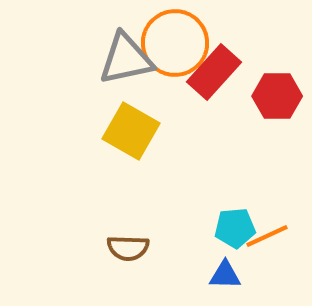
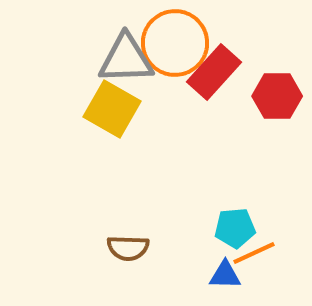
gray triangle: rotated 10 degrees clockwise
yellow square: moved 19 px left, 22 px up
orange line: moved 13 px left, 17 px down
